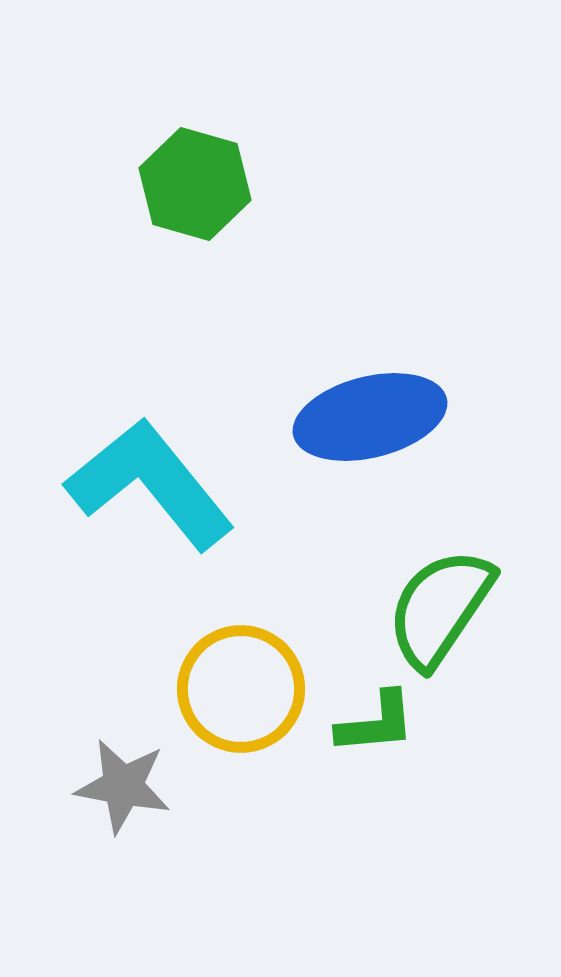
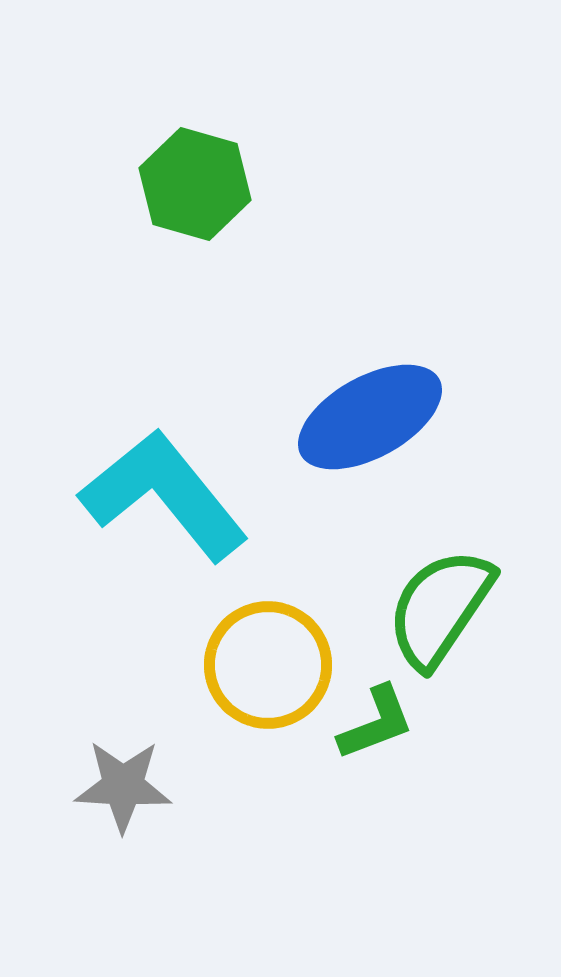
blue ellipse: rotated 15 degrees counterclockwise
cyan L-shape: moved 14 px right, 11 px down
yellow circle: moved 27 px right, 24 px up
green L-shape: rotated 16 degrees counterclockwise
gray star: rotated 8 degrees counterclockwise
